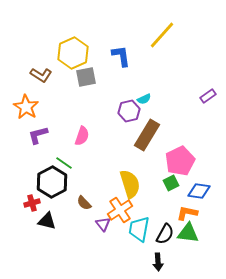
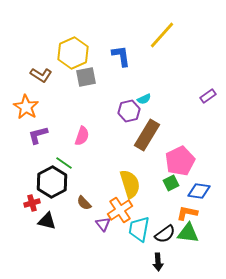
black semicircle: rotated 25 degrees clockwise
